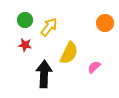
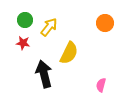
red star: moved 2 px left, 2 px up
pink semicircle: moved 7 px right, 18 px down; rotated 32 degrees counterclockwise
black arrow: rotated 16 degrees counterclockwise
